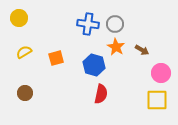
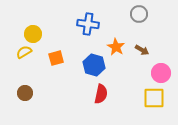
yellow circle: moved 14 px right, 16 px down
gray circle: moved 24 px right, 10 px up
yellow square: moved 3 px left, 2 px up
